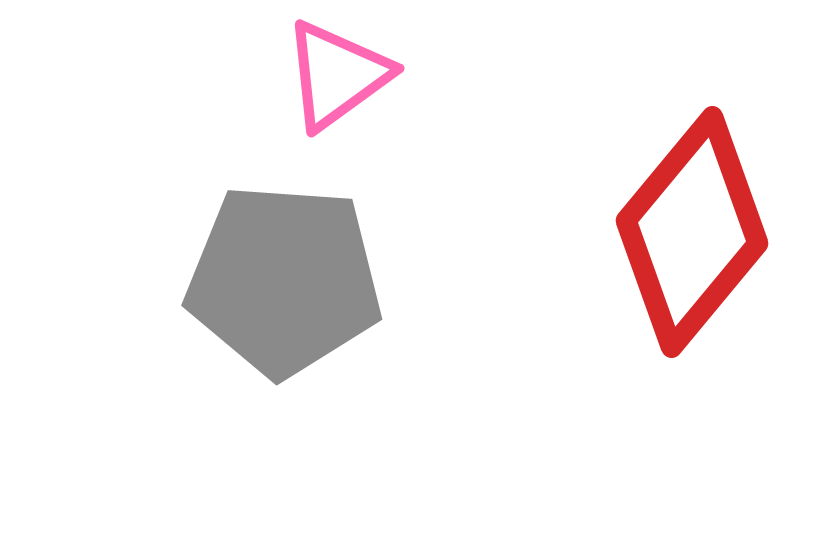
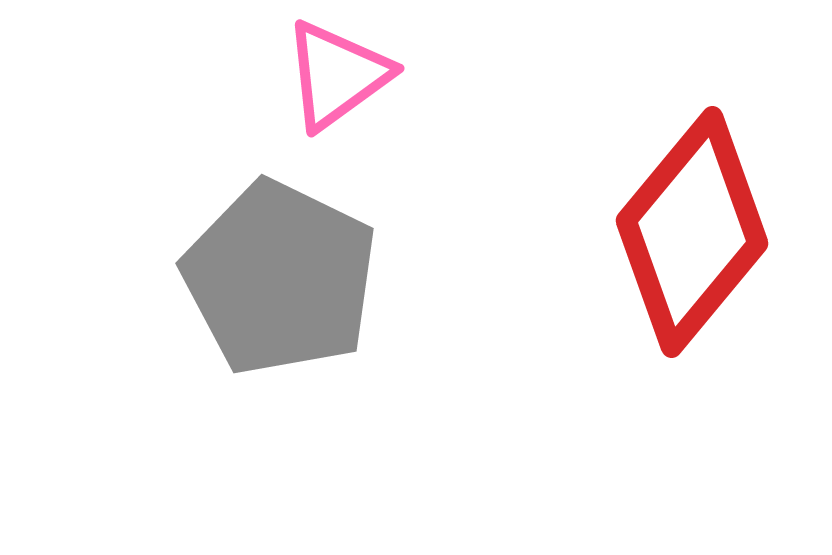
gray pentagon: moved 4 px left, 2 px up; rotated 22 degrees clockwise
